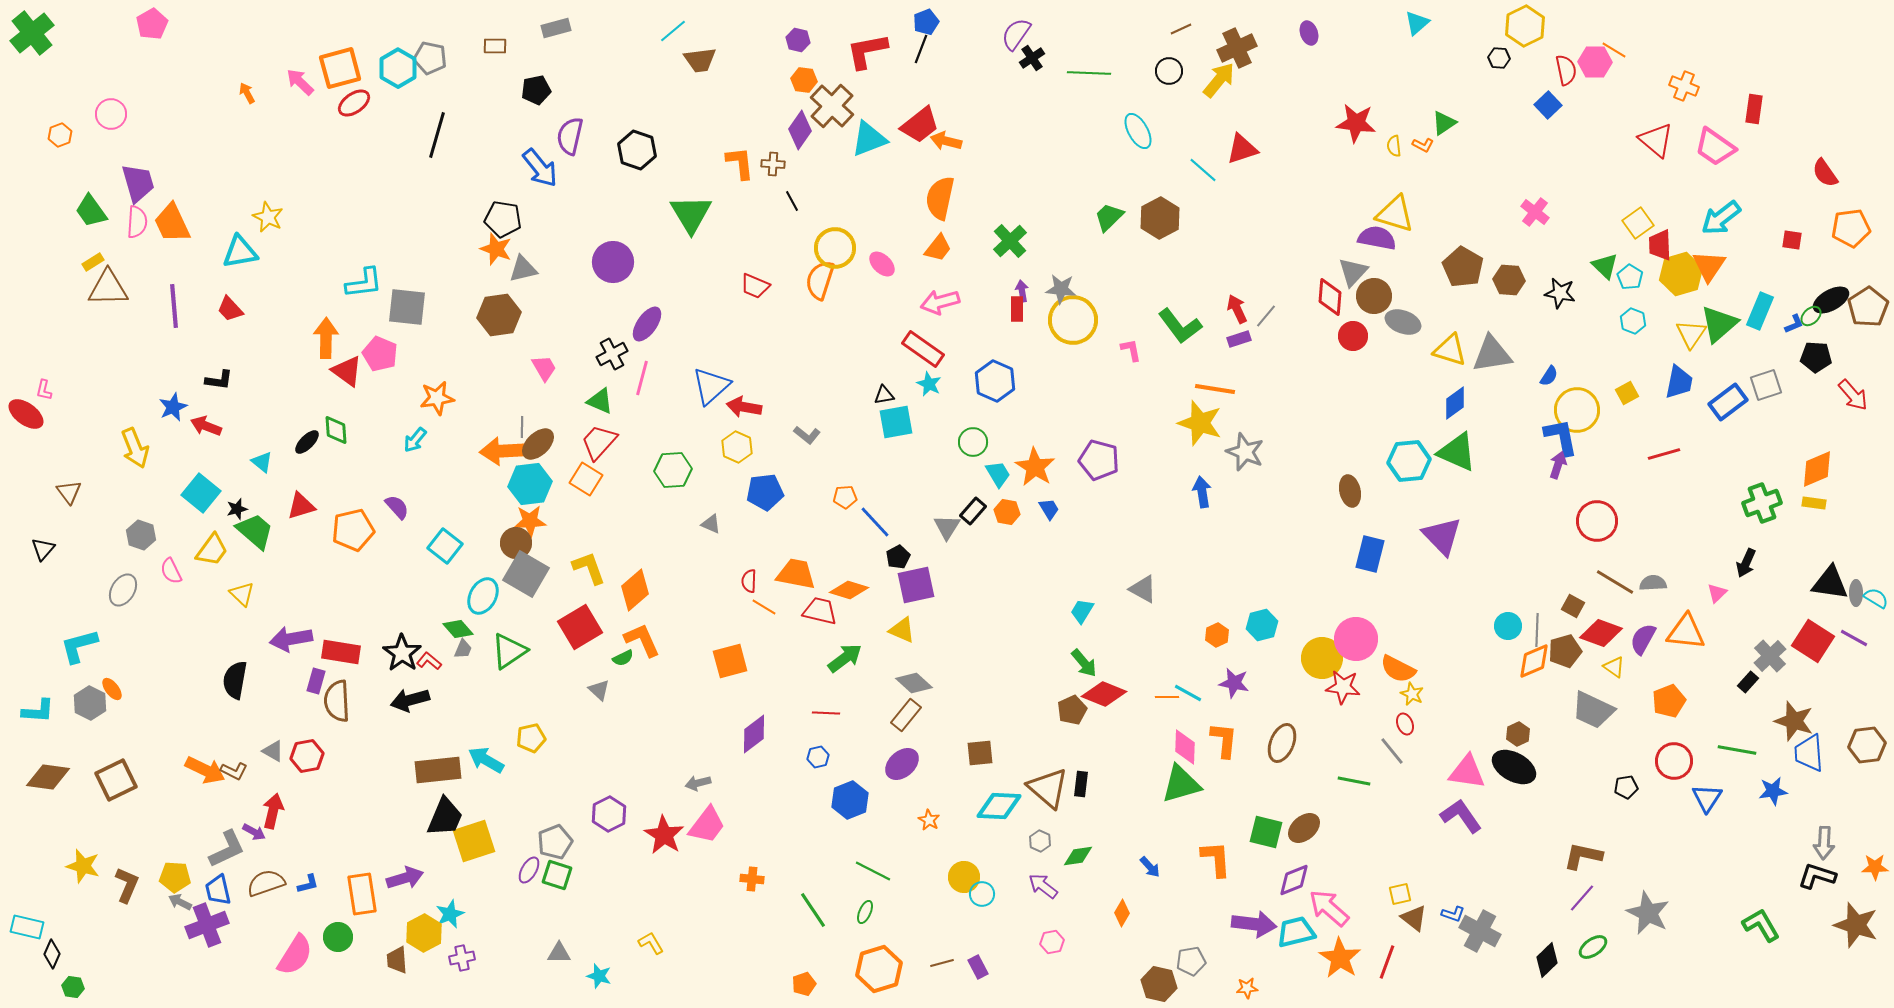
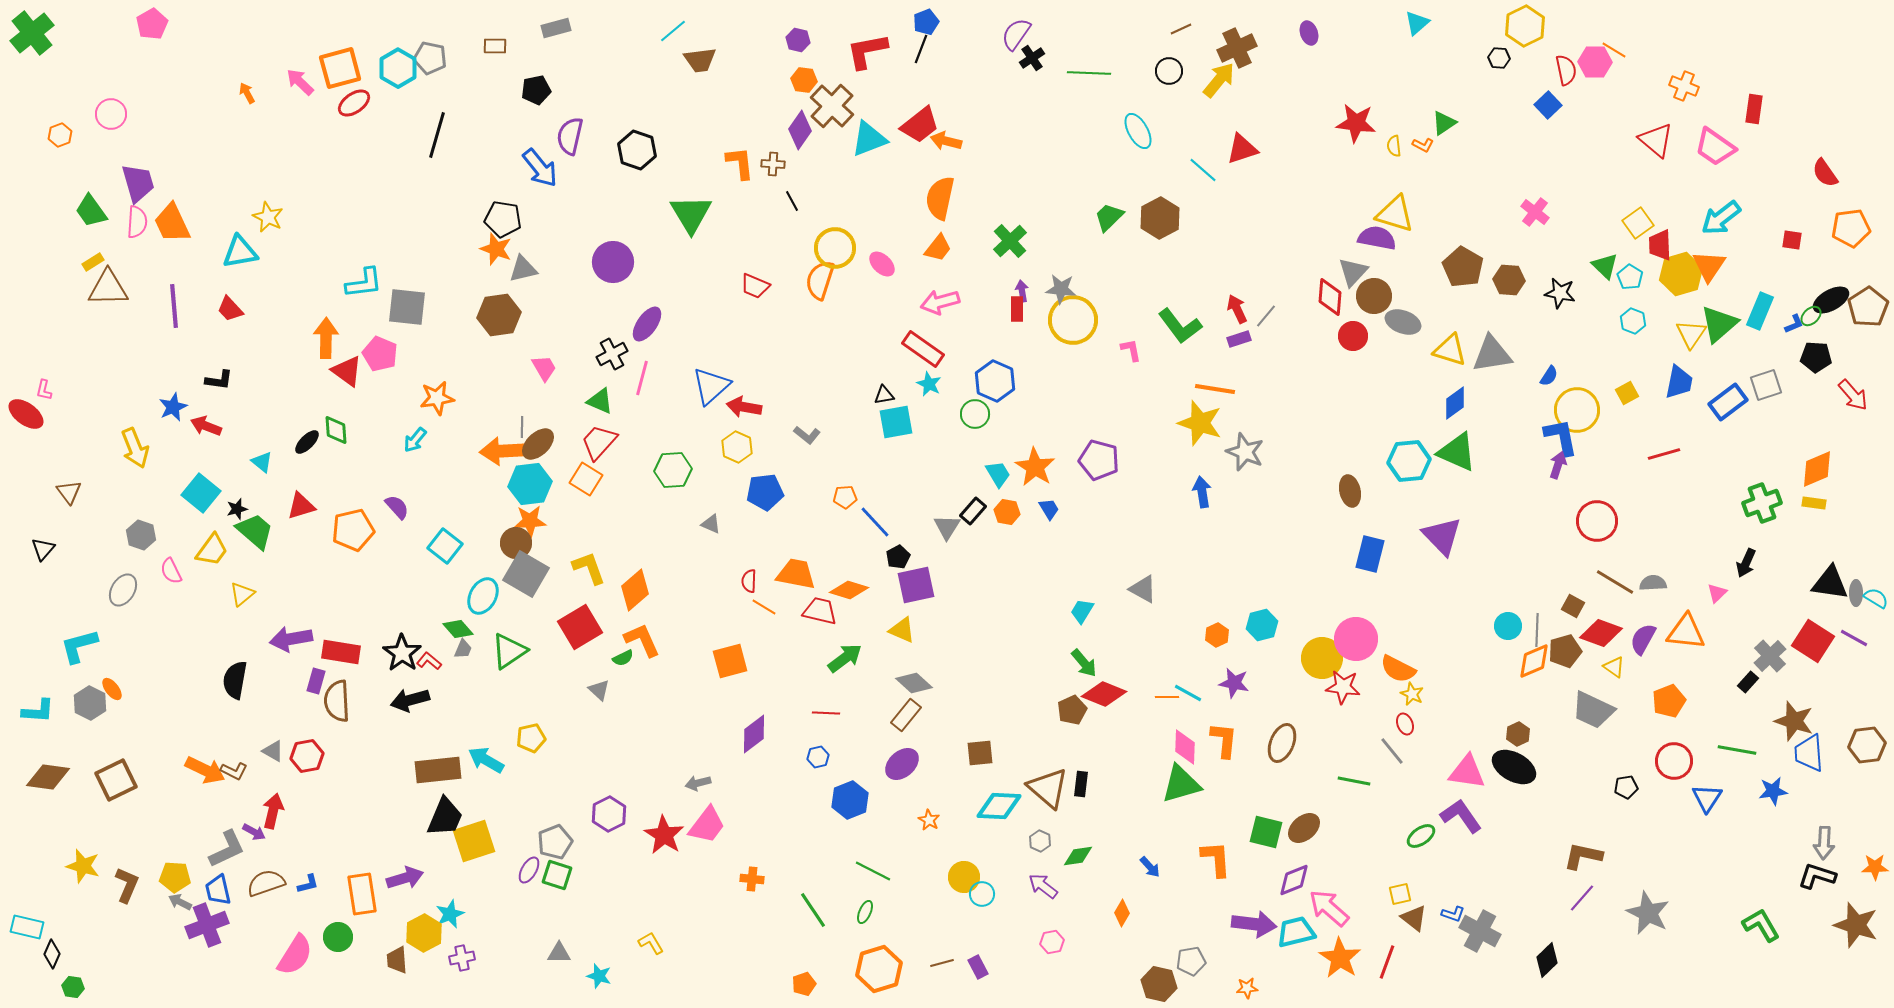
green circle at (973, 442): moved 2 px right, 28 px up
yellow triangle at (242, 594): rotated 36 degrees clockwise
green ellipse at (1593, 947): moved 172 px left, 111 px up
